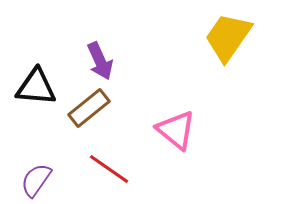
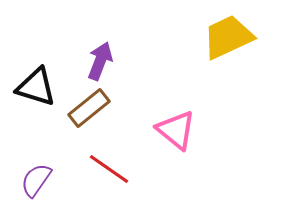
yellow trapezoid: rotated 30 degrees clockwise
purple arrow: rotated 135 degrees counterclockwise
black triangle: rotated 12 degrees clockwise
